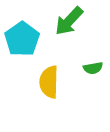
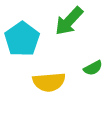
green semicircle: rotated 18 degrees counterclockwise
yellow semicircle: rotated 96 degrees counterclockwise
